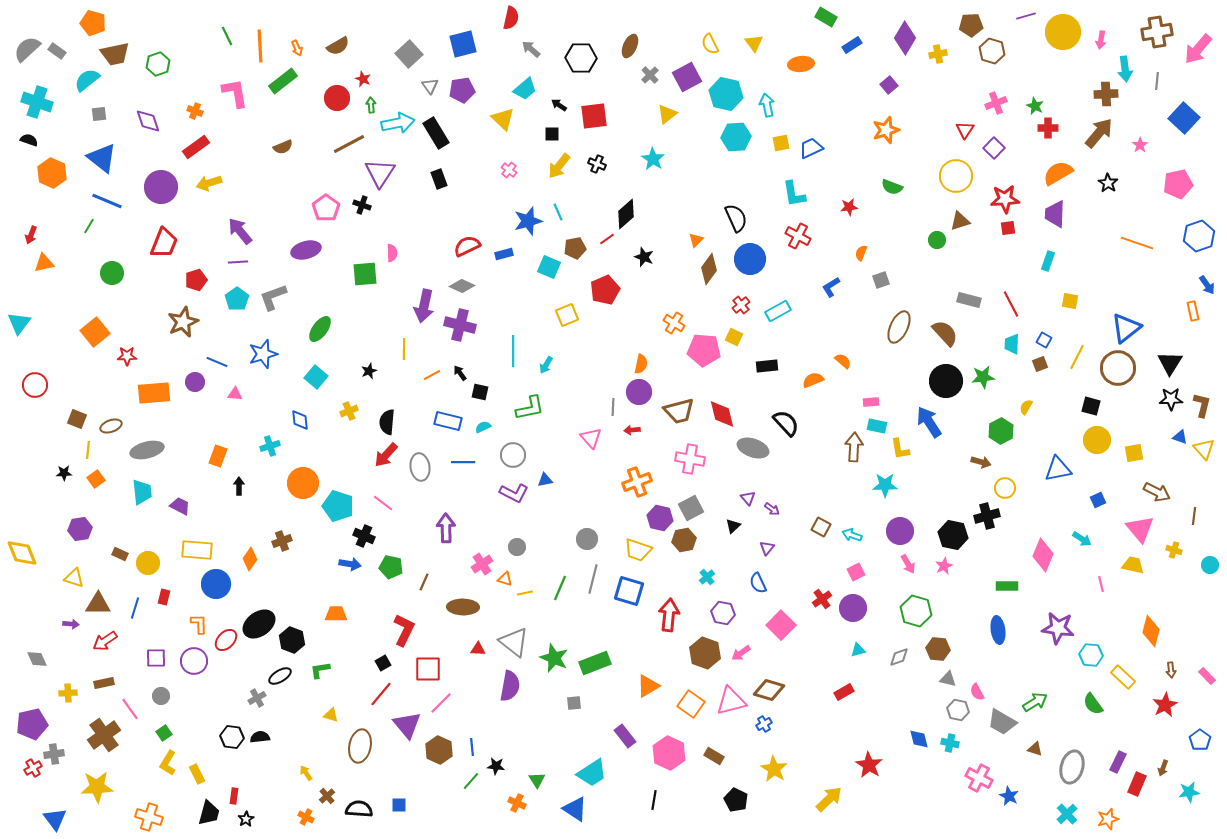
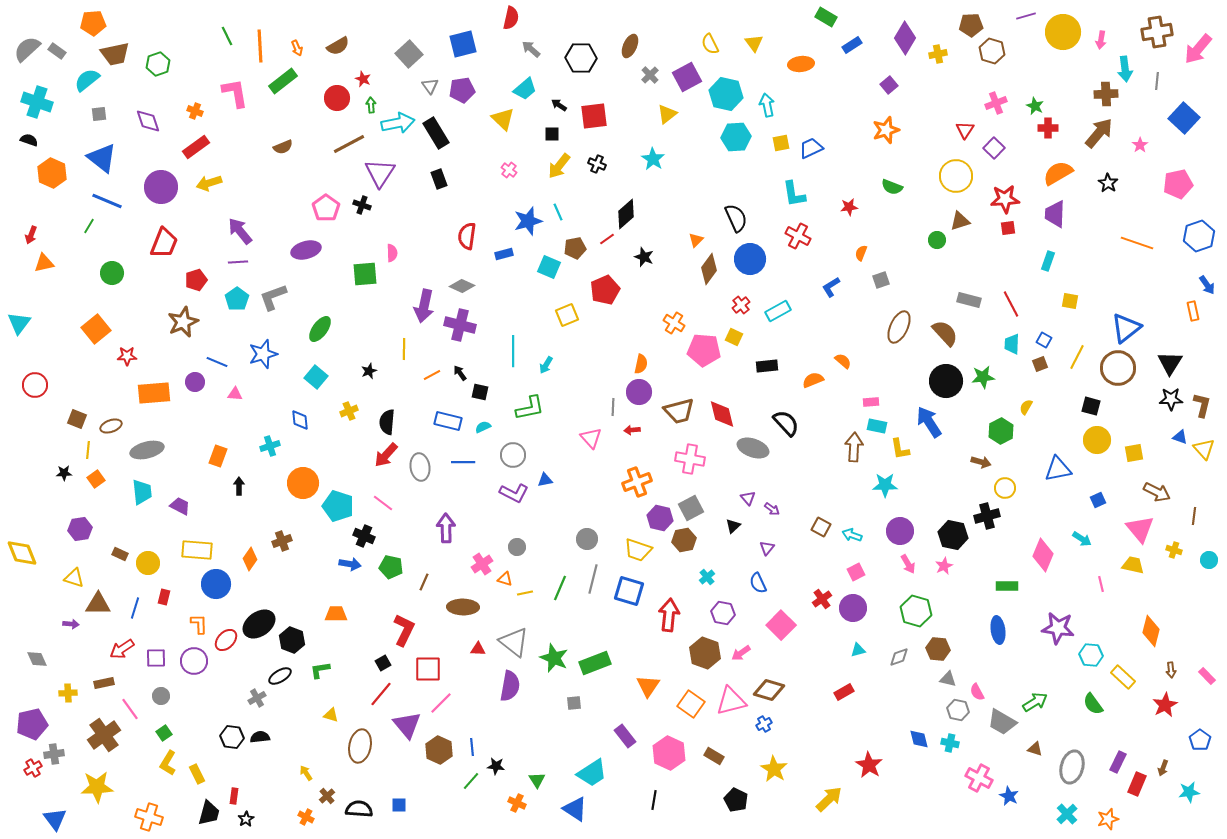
orange pentagon at (93, 23): rotated 20 degrees counterclockwise
red semicircle at (467, 246): moved 10 px up; rotated 56 degrees counterclockwise
orange square at (95, 332): moved 1 px right, 3 px up
cyan circle at (1210, 565): moved 1 px left, 5 px up
red arrow at (105, 641): moved 17 px right, 8 px down
orange triangle at (648, 686): rotated 25 degrees counterclockwise
